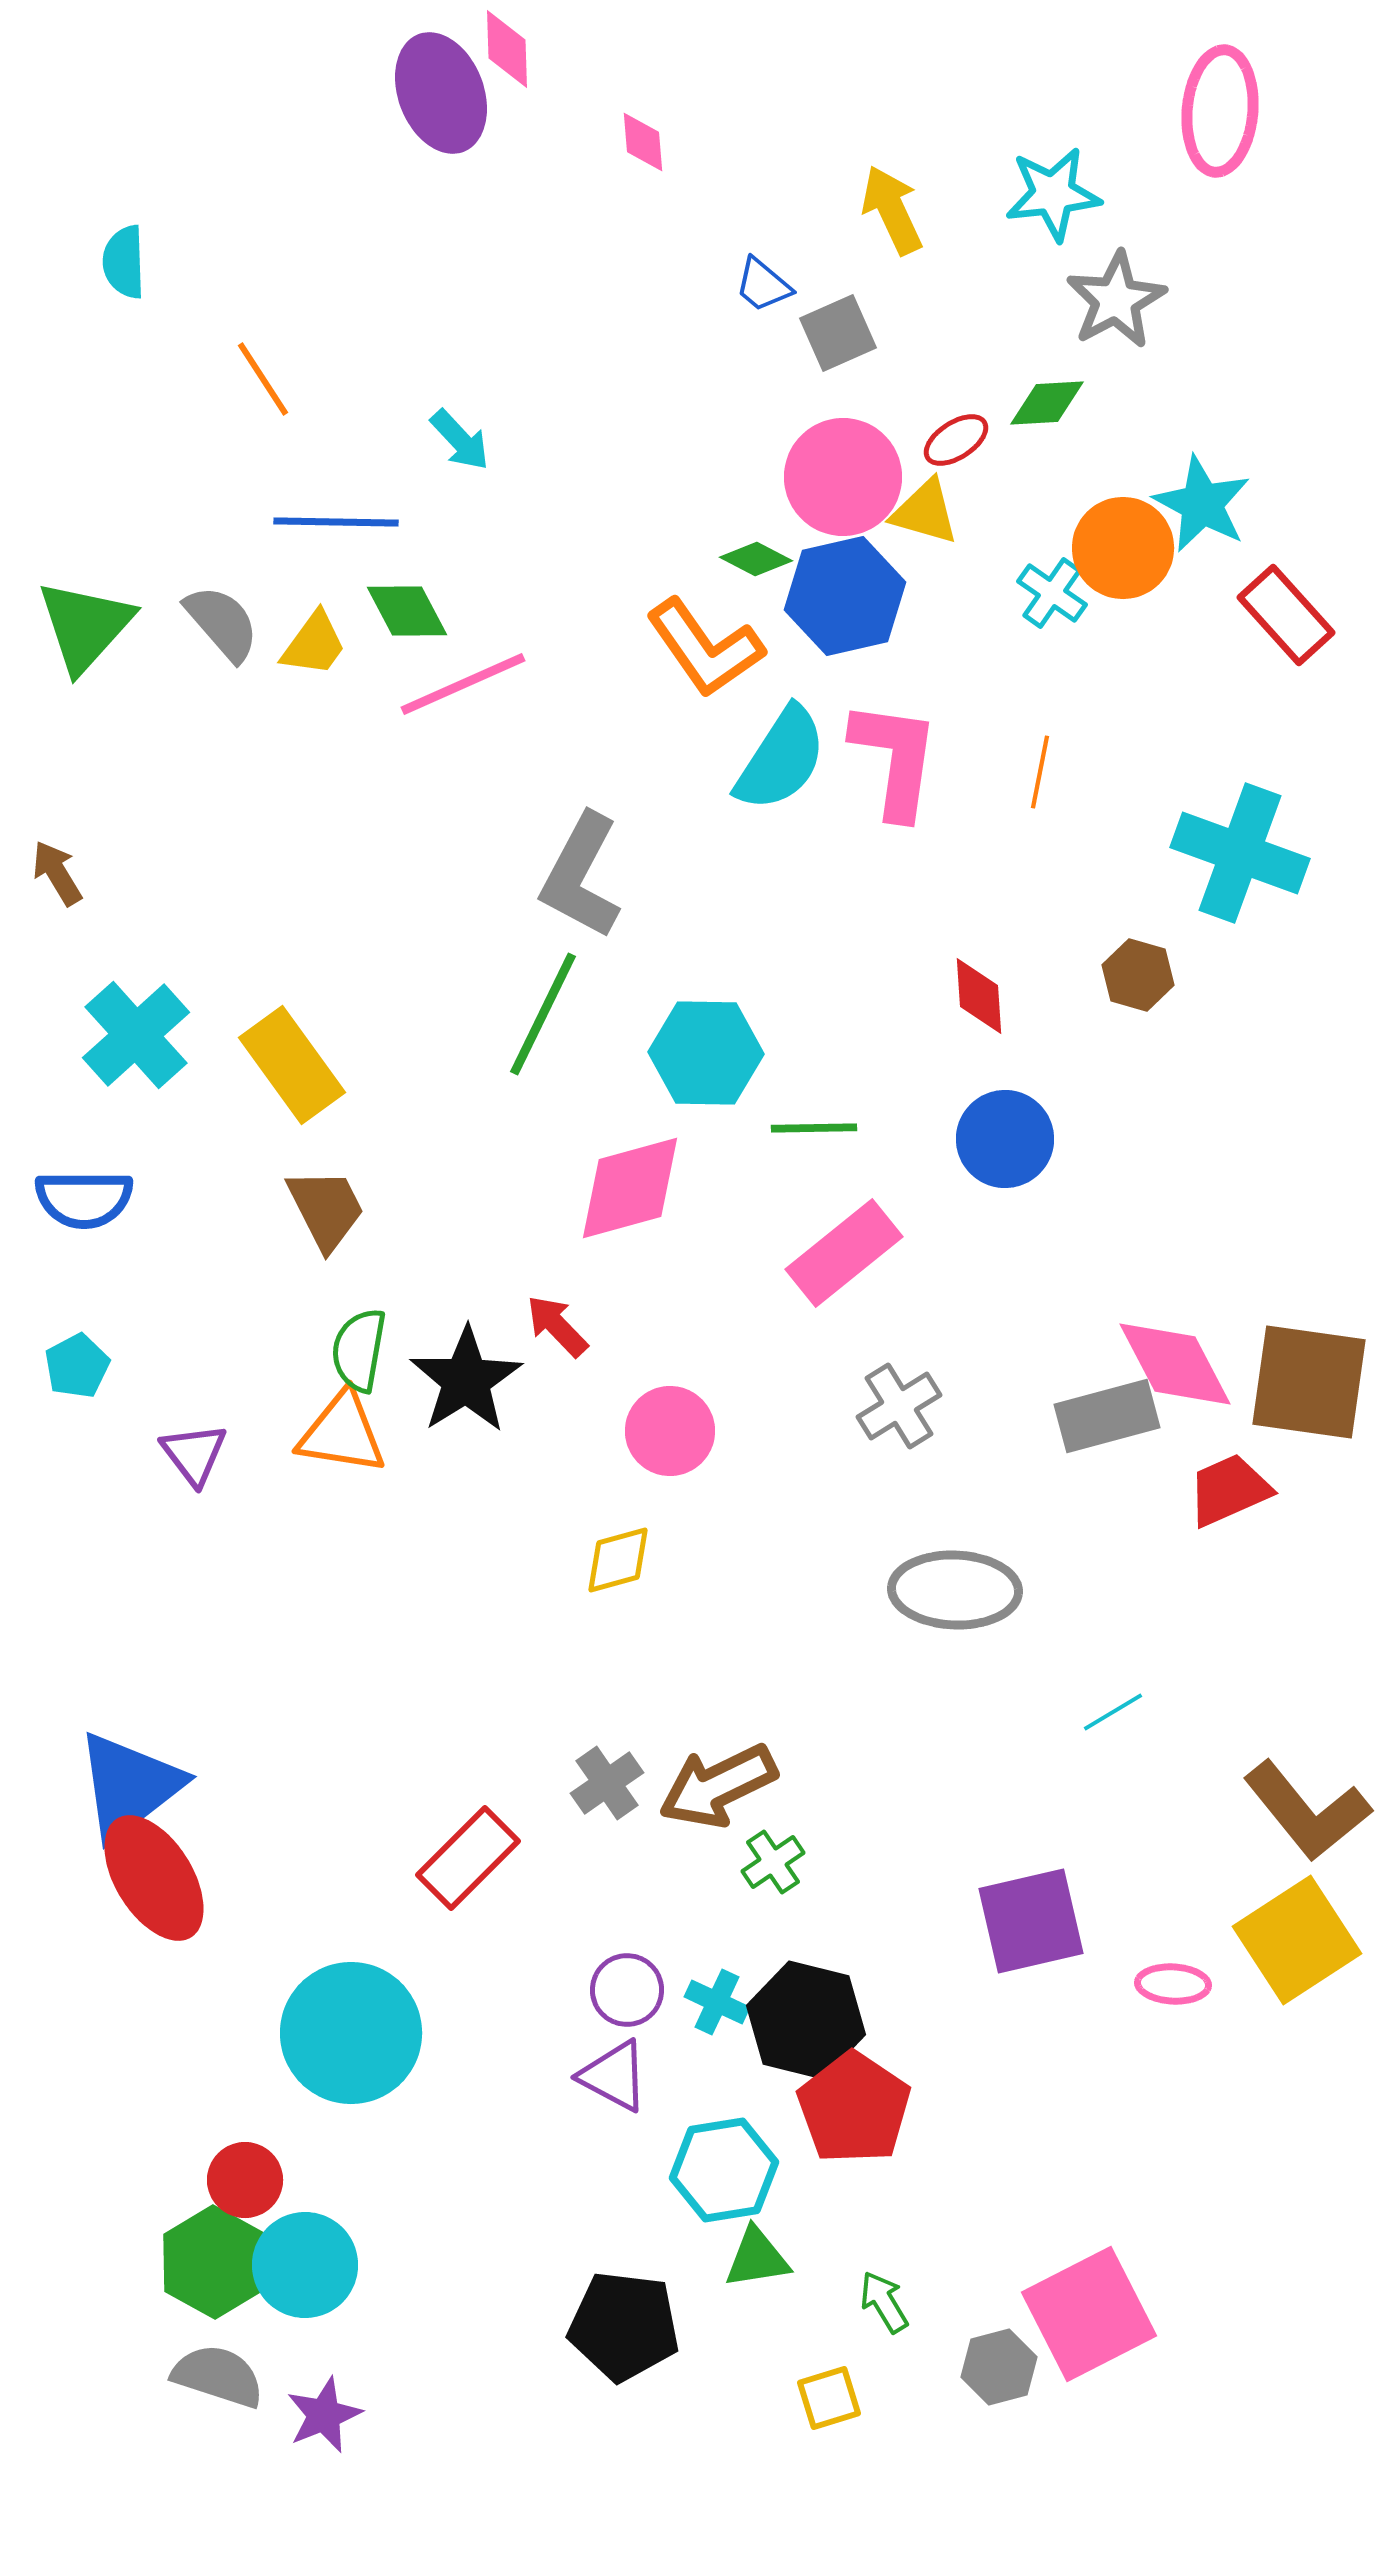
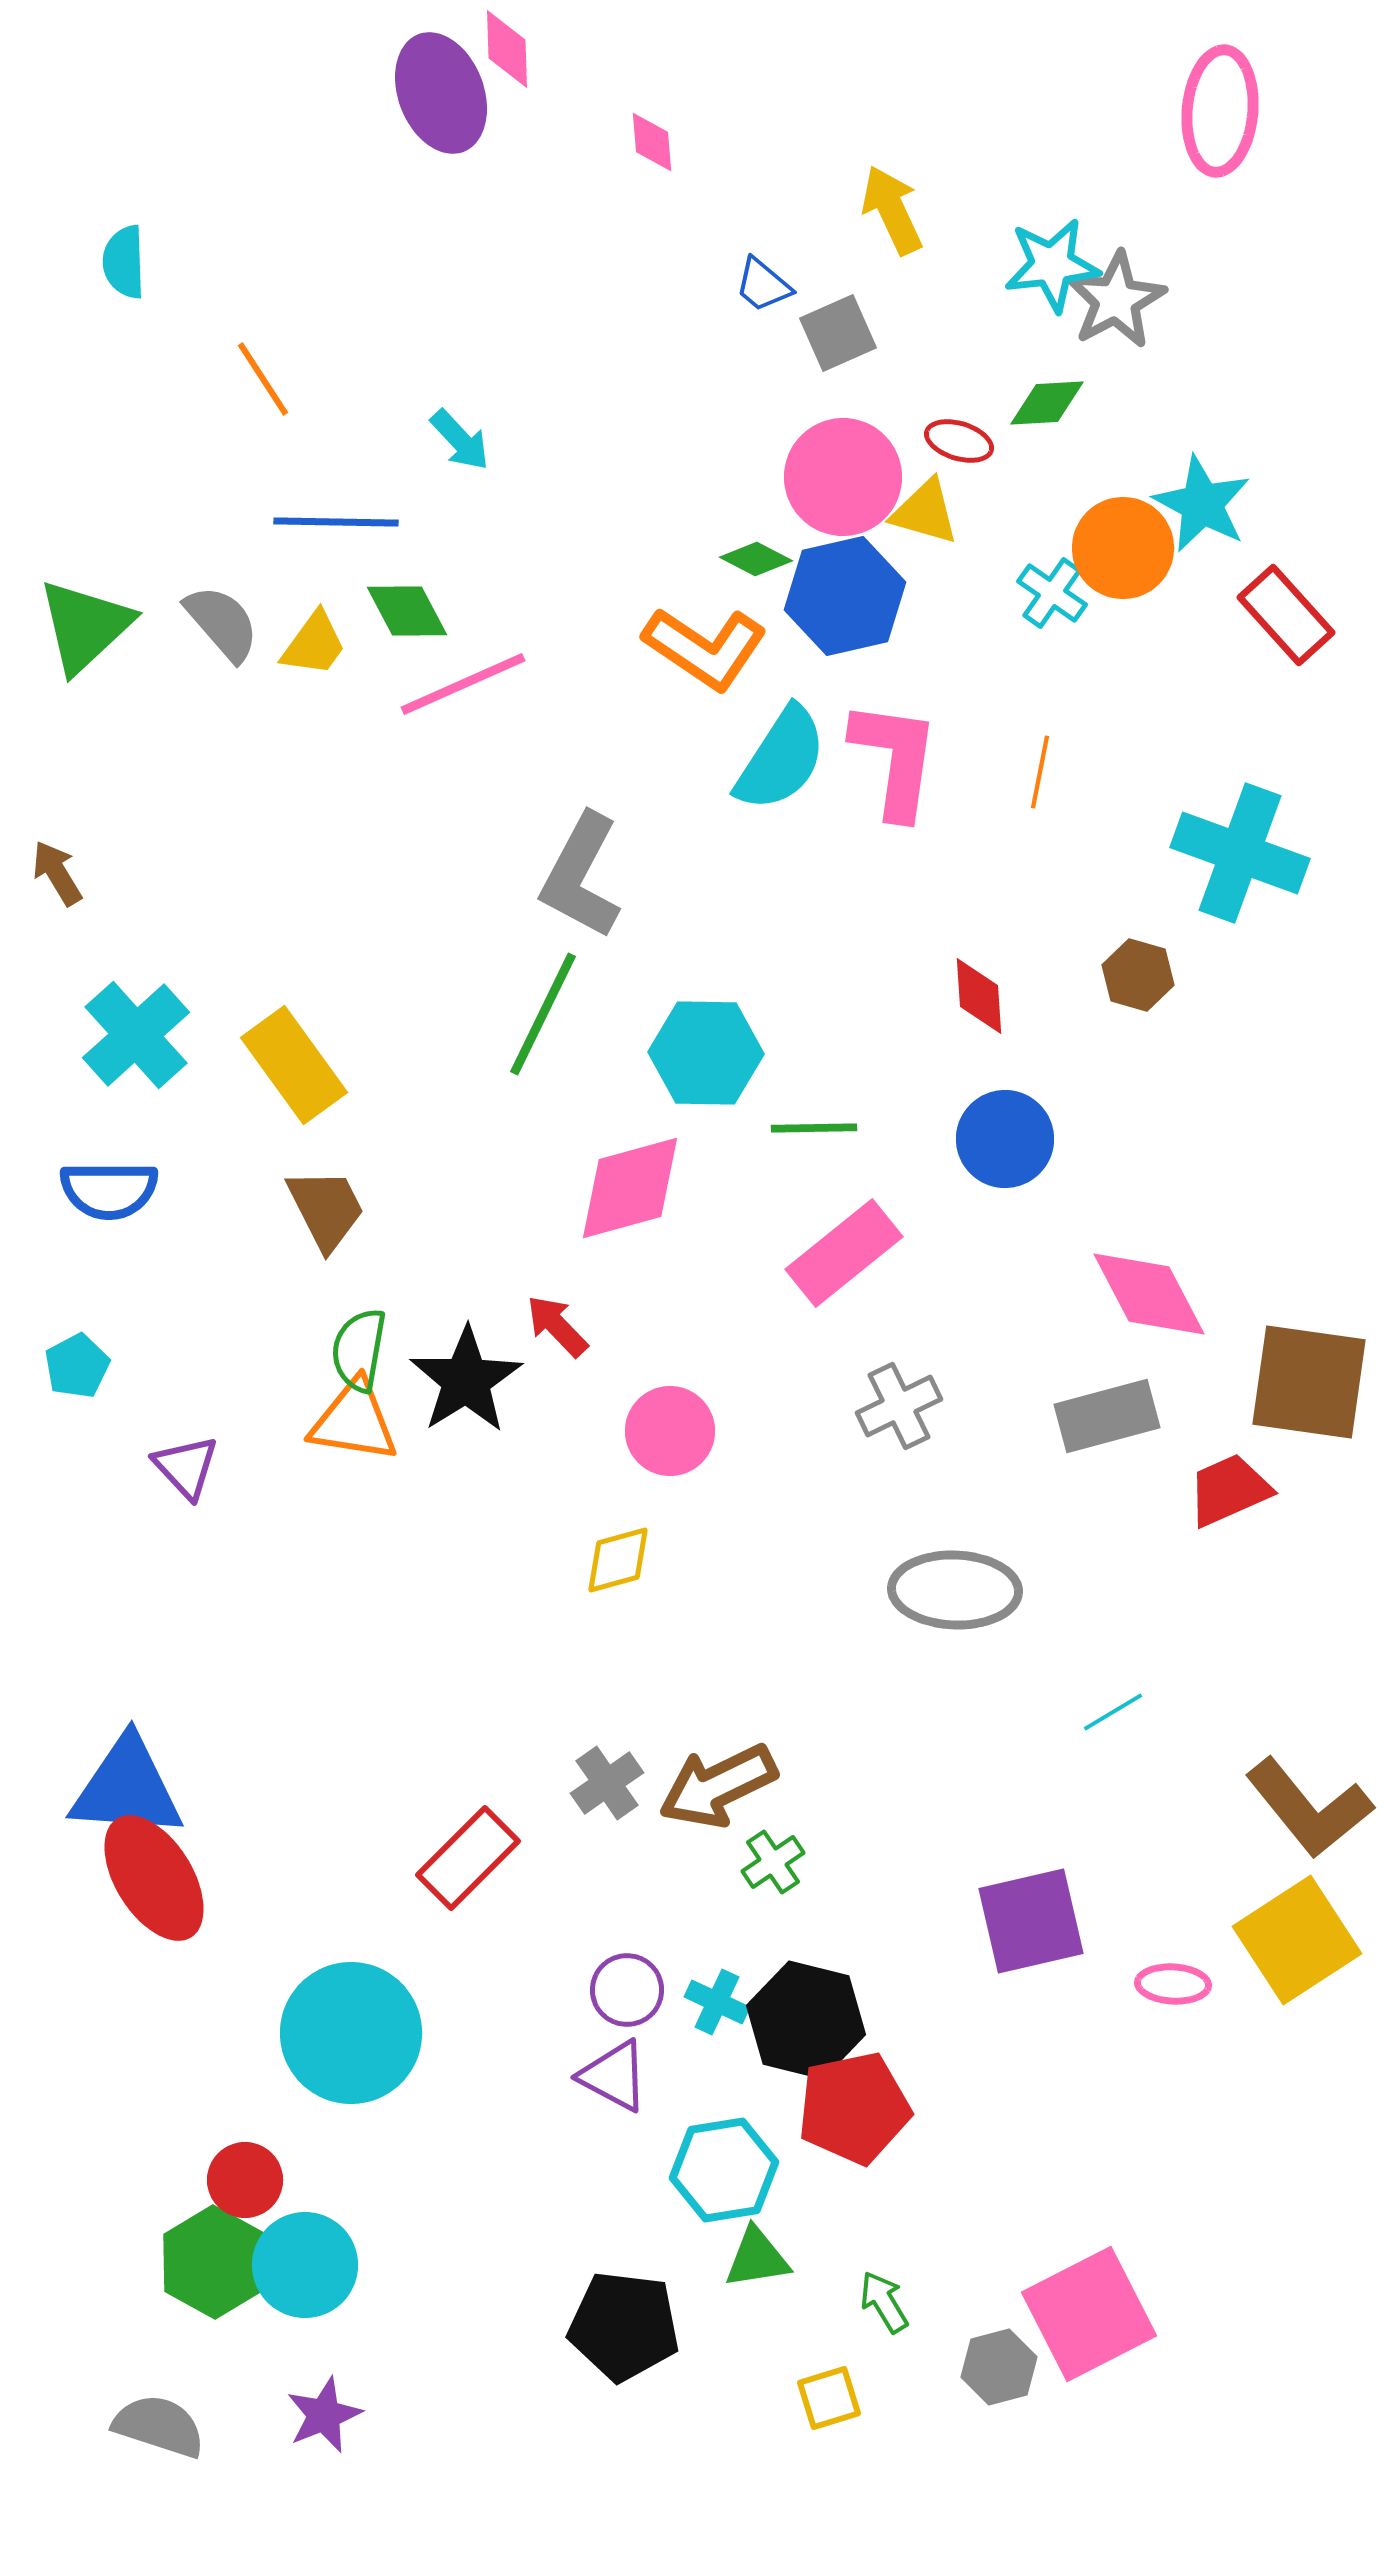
pink diamond at (643, 142): moved 9 px right
cyan star at (1053, 194): moved 1 px left, 71 px down
red ellipse at (956, 440): moved 3 px right, 1 px down; rotated 50 degrees clockwise
green triangle at (85, 626): rotated 5 degrees clockwise
orange L-shape at (705, 648): rotated 21 degrees counterclockwise
yellow rectangle at (292, 1065): moved 2 px right
blue semicircle at (84, 1199): moved 25 px right, 9 px up
pink diamond at (1175, 1364): moved 26 px left, 70 px up
gray cross at (899, 1406): rotated 6 degrees clockwise
orange triangle at (342, 1433): moved 12 px right, 12 px up
purple triangle at (194, 1454): moved 8 px left, 13 px down; rotated 6 degrees counterclockwise
blue triangle at (129, 1786): moved 2 px left, 2 px down; rotated 42 degrees clockwise
brown L-shape at (1307, 1811): moved 2 px right, 3 px up
red pentagon at (854, 2108): rotated 26 degrees clockwise
gray semicircle at (218, 2376): moved 59 px left, 50 px down
